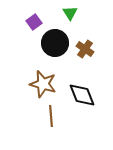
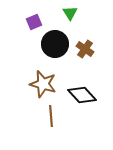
purple square: rotated 14 degrees clockwise
black circle: moved 1 px down
black diamond: rotated 20 degrees counterclockwise
